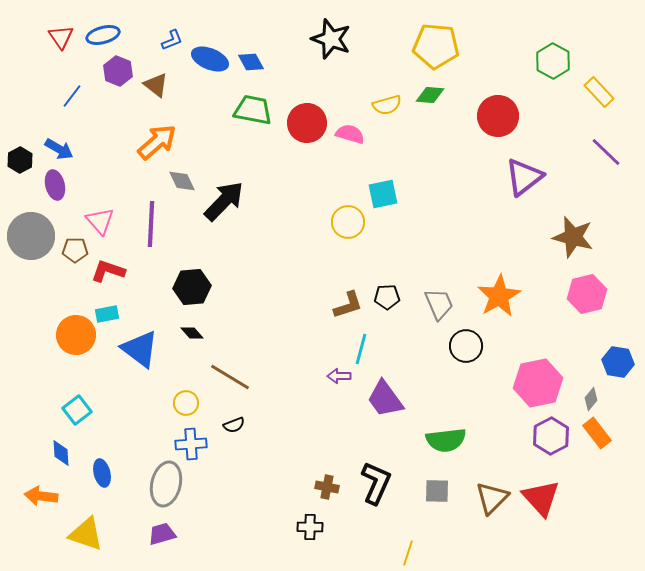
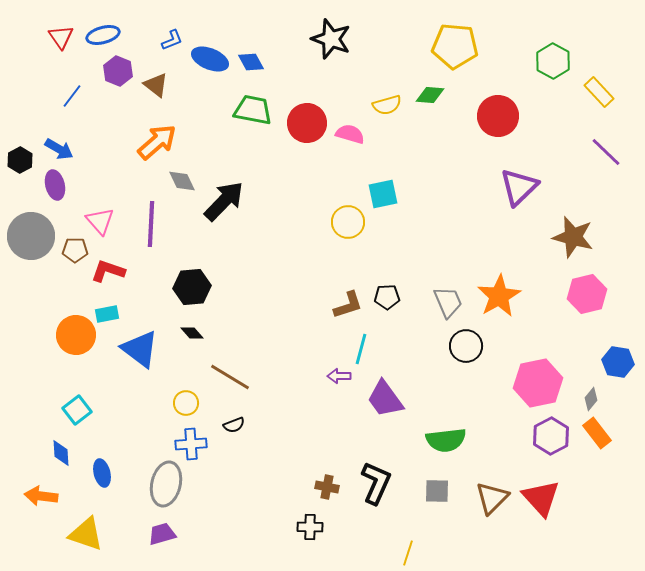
yellow pentagon at (436, 46): moved 19 px right
purple triangle at (524, 177): moved 5 px left, 10 px down; rotated 6 degrees counterclockwise
gray trapezoid at (439, 304): moved 9 px right, 2 px up
